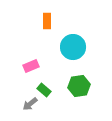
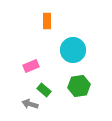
cyan circle: moved 3 px down
gray arrow: rotated 56 degrees clockwise
